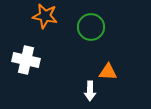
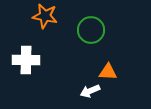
green circle: moved 3 px down
white cross: rotated 12 degrees counterclockwise
white arrow: rotated 66 degrees clockwise
